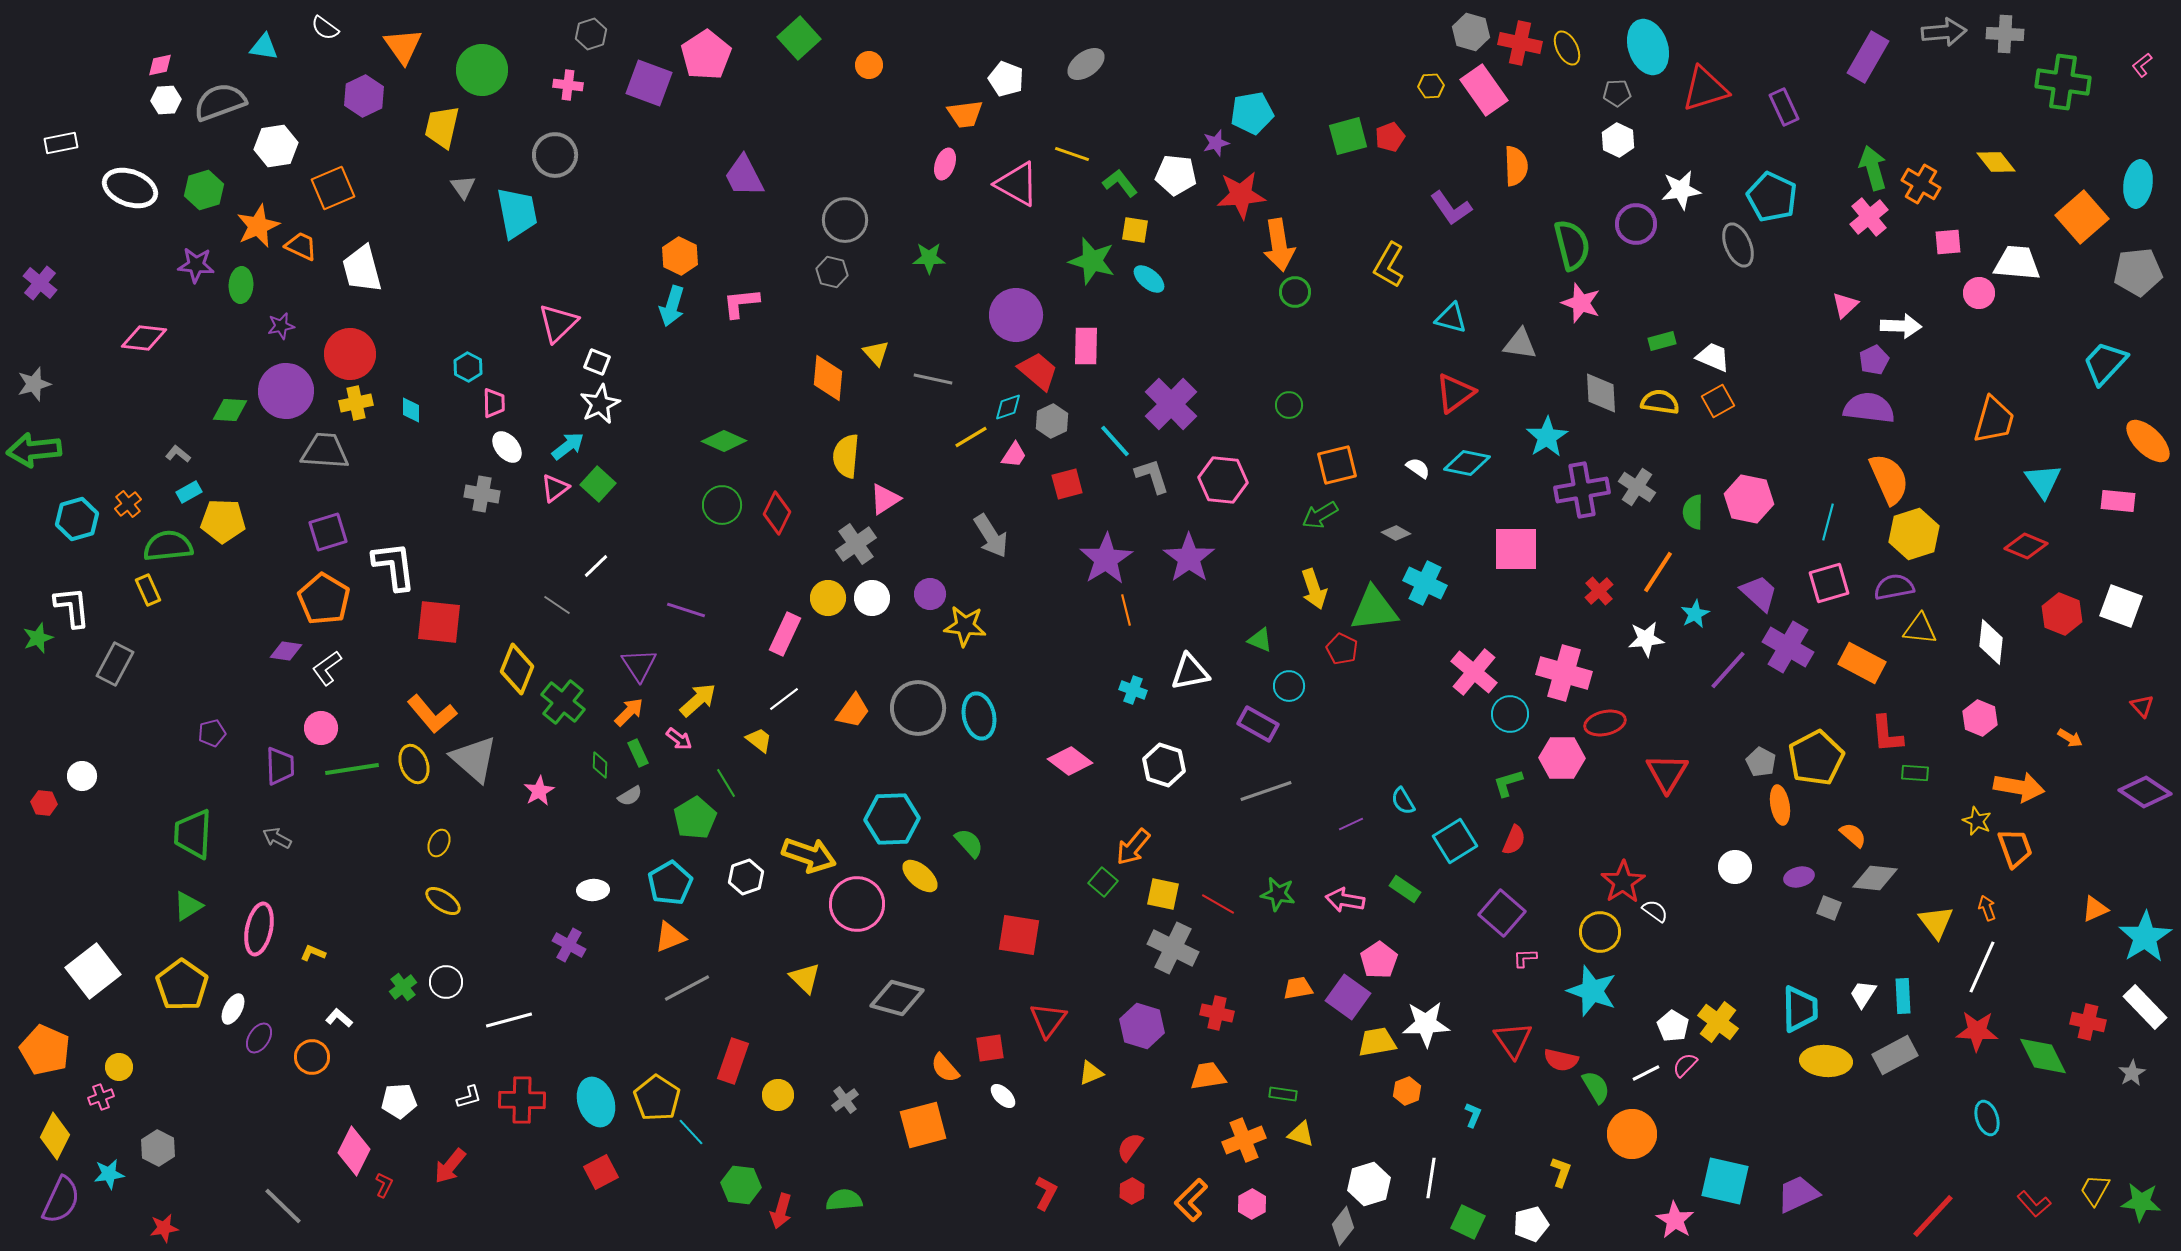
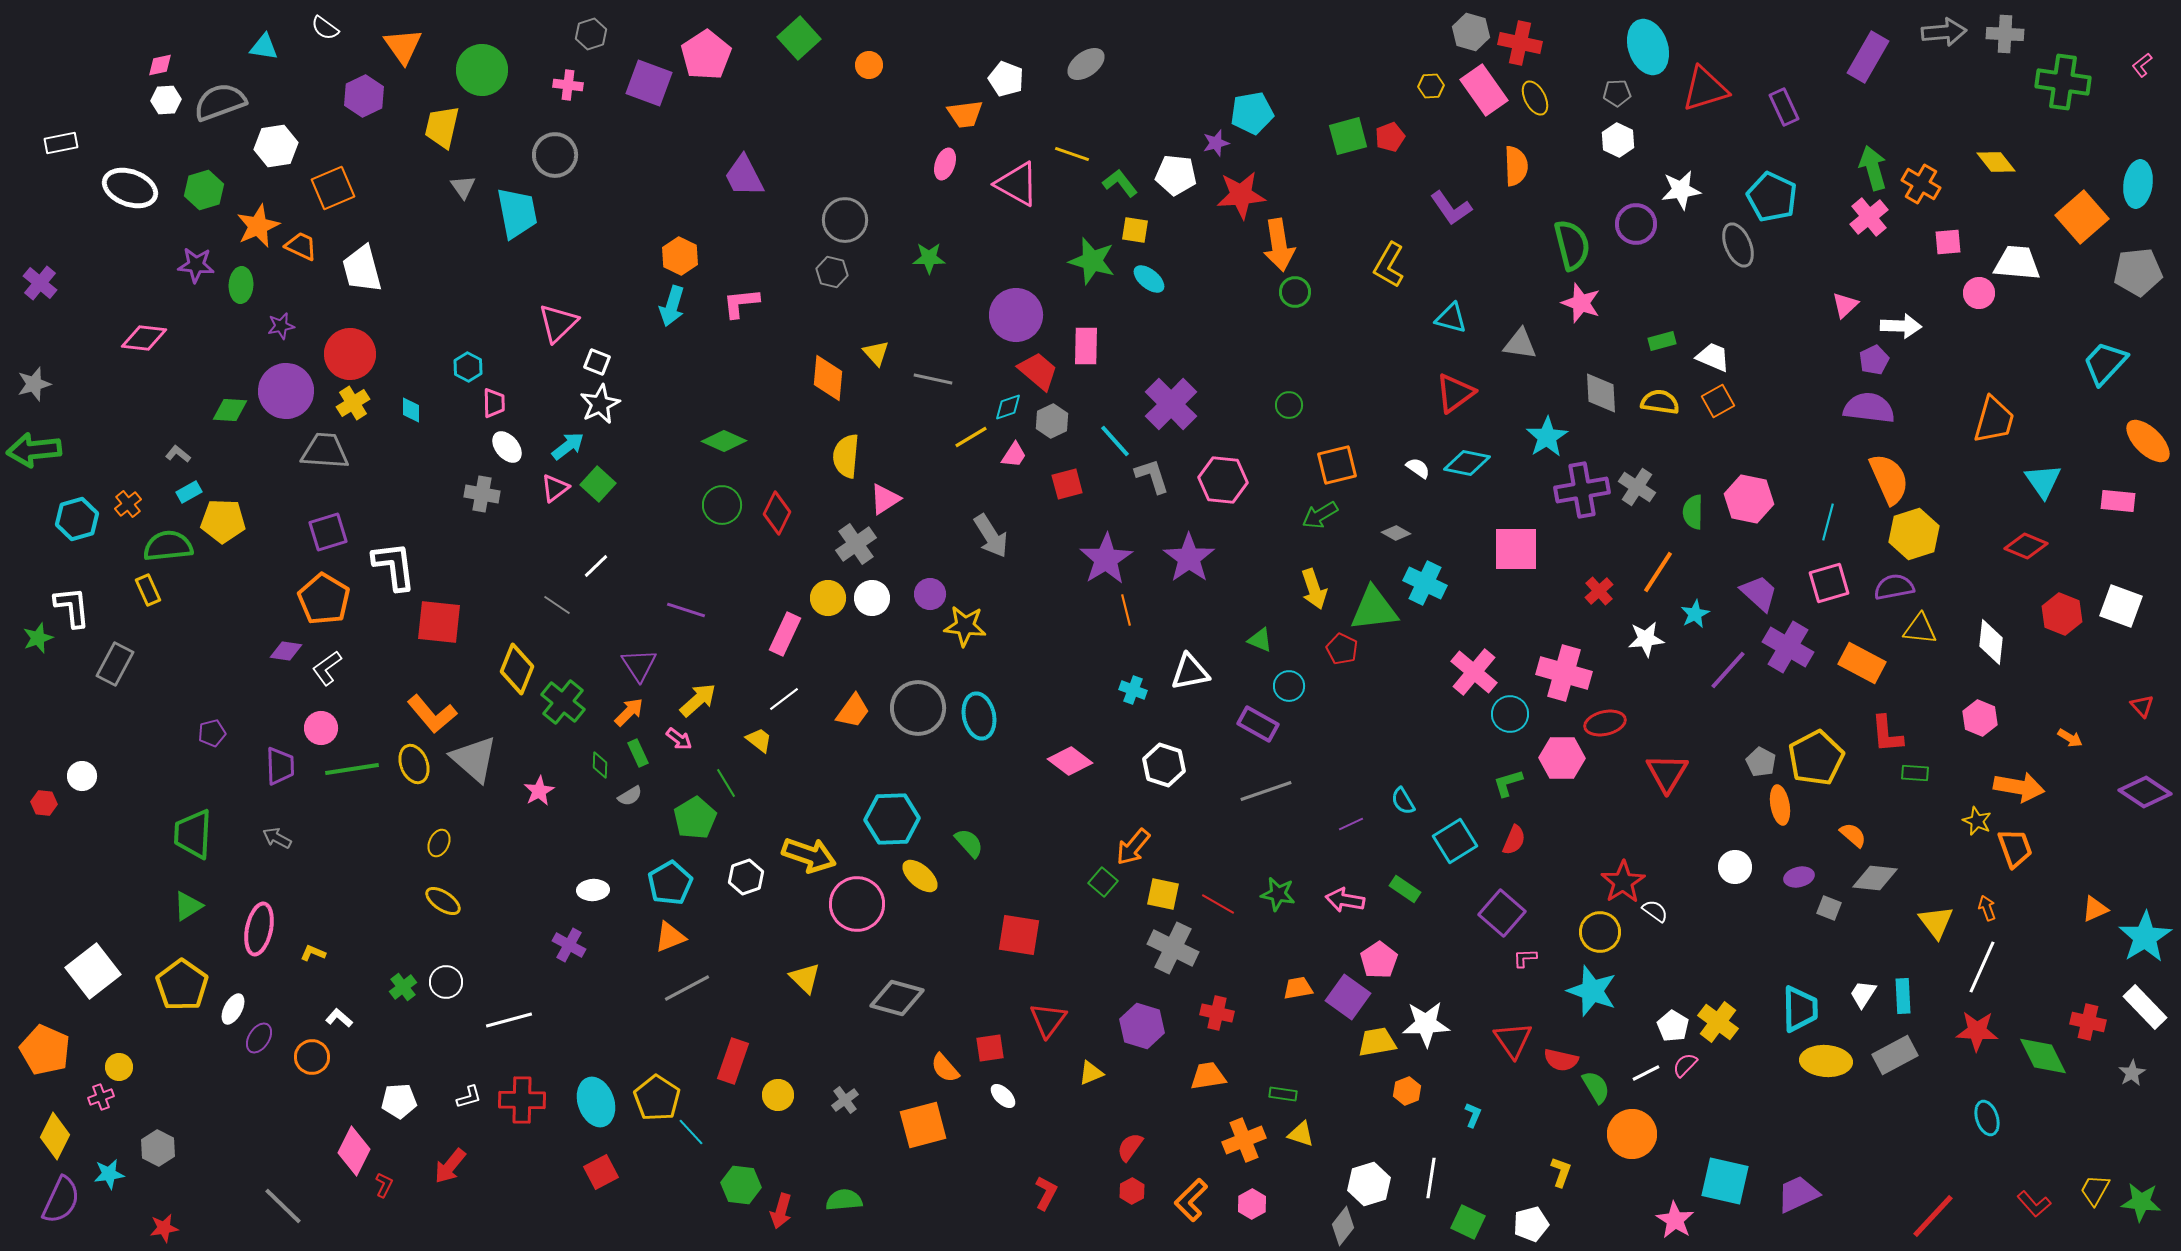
yellow ellipse at (1567, 48): moved 32 px left, 50 px down
yellow cross at (356, 403): moved 3 px left; rotated 20 degrees counterclockwise
